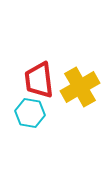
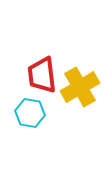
red trapezoid: moved 3 px right, 5 px up
